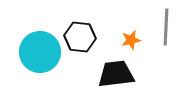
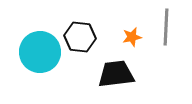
orange star: moved 1 px right, 3 px up
